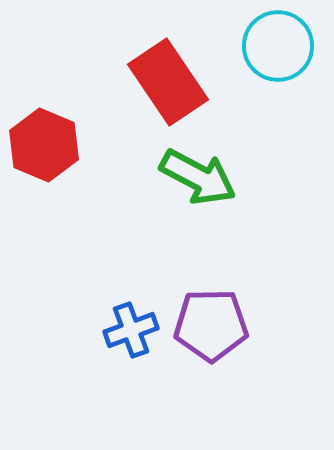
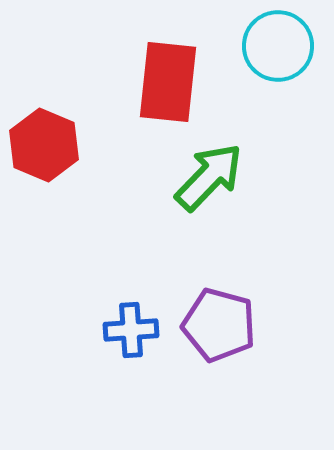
red rectangle: rotated 40 degrees clockwise
green arrow: moved 11 px right; rotated 74 degrees counterclockwise
purple pentagon: moved 8 px right; rotated 16 degrees clockwise
blue cross: rotated 16 degrees clockwise
